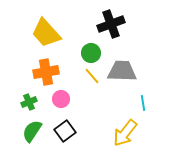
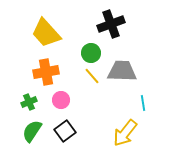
pink circle: moved 1 px down
